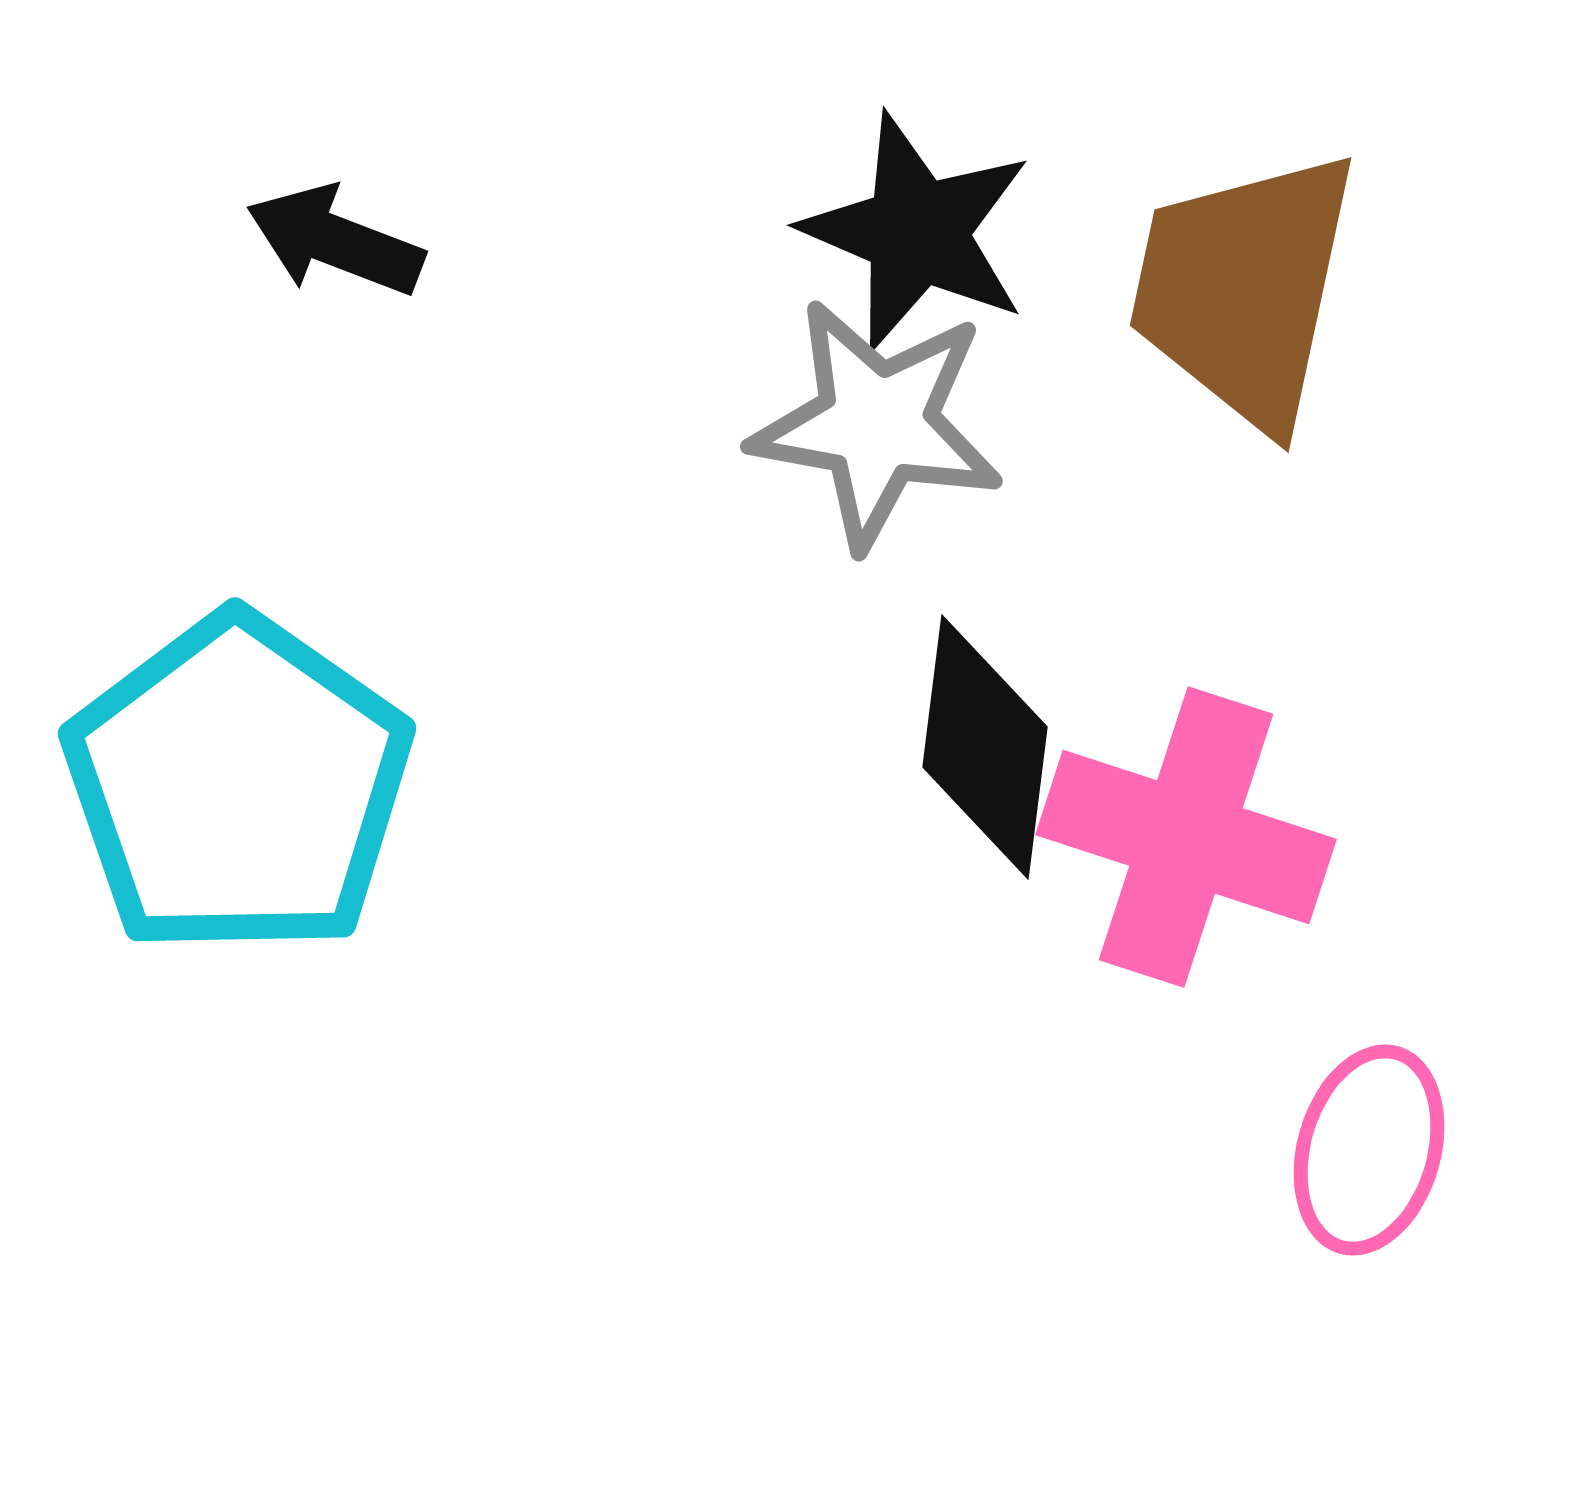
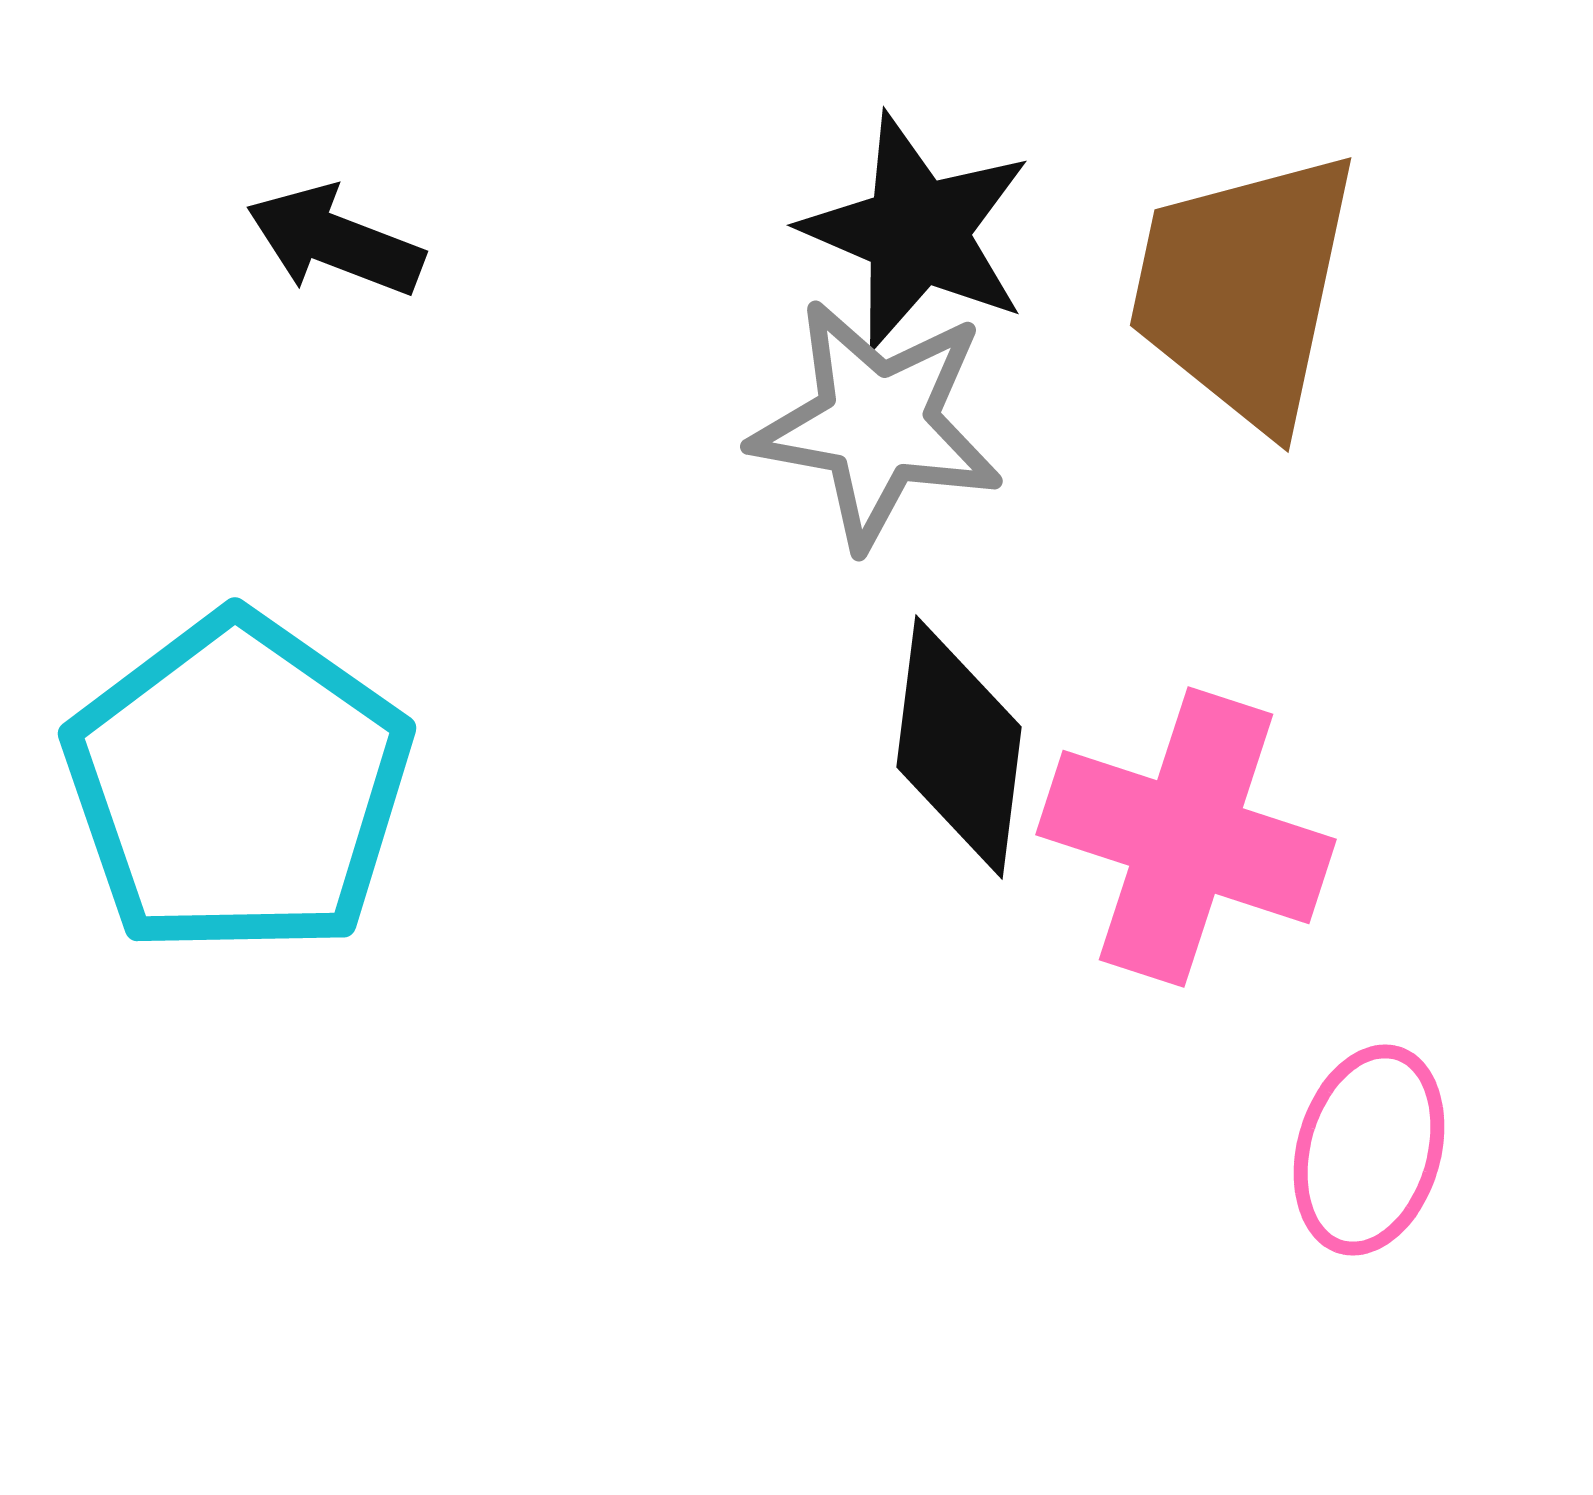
black diamond: moved 26 px left
